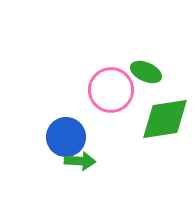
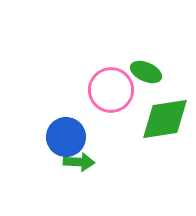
green arrow: moved 1 px left, 1 px down
